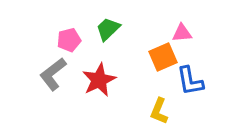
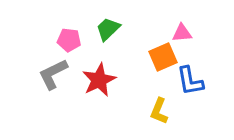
pink pentagon: rotated 20 degrees clockwise
gray L-shape: rotated 12 degrees clockwise
